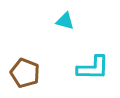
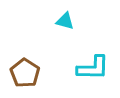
brown pentagon: rotated 12 degrees clockwise
